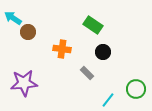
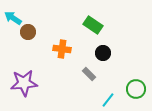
black circle: moved 1 px down
gray rectangle: moved 2 px right, 1 px down
